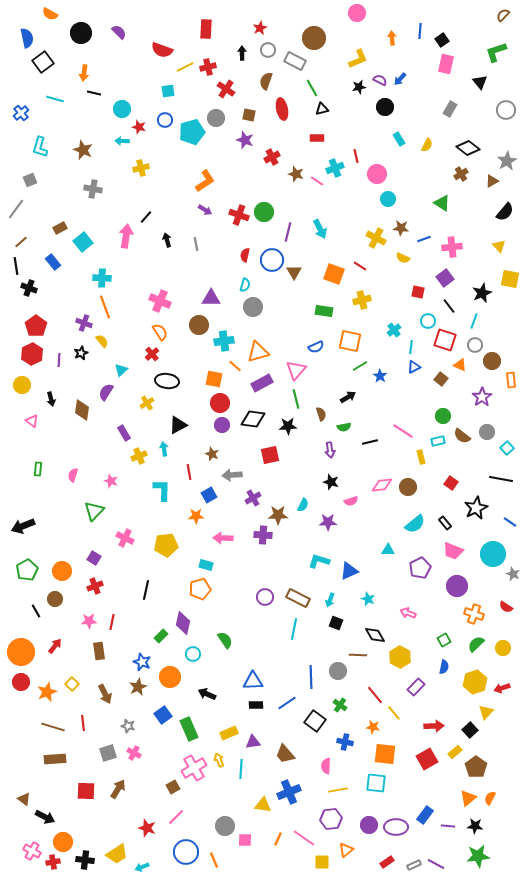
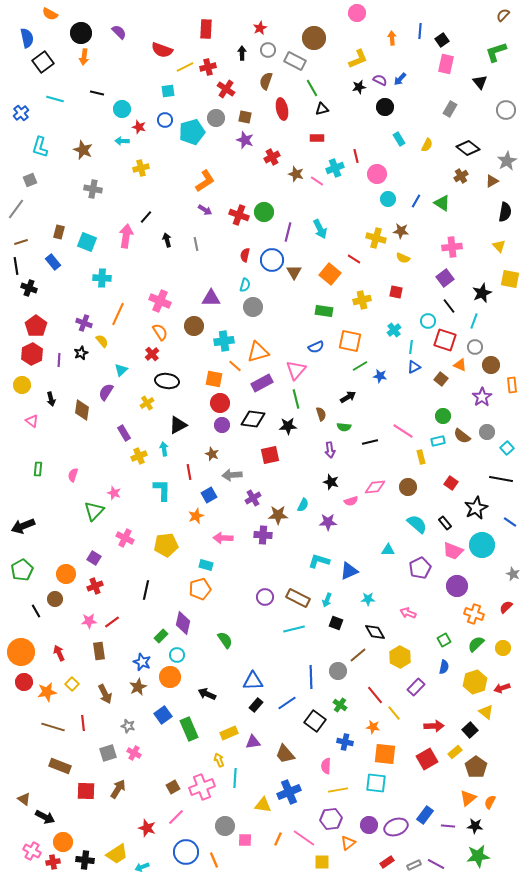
orange arrow at (84, 73): moved 16 px up
black line at (94, 93): moved 3 px right
brown square at (249, 115): moved 4 px left, 2 px down
brown cross at (461, 174): moved 2 px down
black semicircle at (505, 212): rotated 30 degrees counterclockwise
brown rectangle at (60, 228): moved 1 px left, 4 px down; rotated 48 degrees counterclockwise
brown star at (401, 228): moved 3 px down
yellow cross at (376, 238): rotated 12 degrees counterclockwise
blue line at (424, 239): moved 8 px left, 38 px up; rotated 40 degrees counterclockwise
brown line at (21, 242): rotated 24 degrees clockwise
cyan square at (83, 242): moved 4 px right; rotated 30 degrees counterclockwise
red line at (360, 266): moved 6 px left, 7 px up
orange square at (334, 274): moved 4 px left; rotated 20 degrees clockwise
red square at (418, 292): moved 22 px left
orange line at (105, 307): moved 13 px right, 7 px down; rotated 45 degrees clockwise
brown circle at (199, 325): moved 5 px left, 1 px down
gray circle at (475, 345): moved 2 px down
brown circle at (492, 361): moved 1 px left, 4 px down
blue star at (380, 376): rotated 24 degrees counterclockwise
orange rectangle at (511, 380): moved 1 px right, 5 px down
green semicircle at (344, 427): rotated 16 degrees clockwise
pink star at (111, 481): moved 3 px right, 12 px down
pink diamond at (382, 485): moved 7 px left, 2 px down
orange star at (196, 516): rotated 21 degrees counterclockwise
cyan semicircle at (415, 524): moved 2 px right; rotated 100 degrees counterclockwise
cyan circle at (493, 554): moved 11 px left, 9 px up
green pentagon at (27, 570): moved 5 px left
orange circle at (62, 571): moved 4 px right, 3 px down
cyan star at (368, 599): rotated 24 degrees counterclockwise
cyan arrow at (330, 600): moved 3 px left
red semicircle at (506, 607): rotated 104 degrees clockwise
red line at (112, 622): rotated 42 degrees clockwise
cyan line at (294, 629): rotated 65 degrees clockwise
black diamond at (375, 635): moved 3 px up
red arrow at (55, 646): moved 4 px right, 7 px down; rotated 63 degrees counterclockwise
cyan circle at (193, 654): moved 16 px left, 1 px down
brown line at (358, 655): rotated 42 degrees counterclockwise
red circle at (21, 682): moved 3 px right
orange star at (47, 692): rotated 12 degrees clockwise
black rectangle at (256, 705): rotated 48 degrees counterclockwise
yellow triangle at (486, 712): rotated 35 degrees counterclockwise
brown rectangle at (55, 759): moved 5 px right, 7 px down; rotated 25 degrees clockwise
pink cross at (194, 768): moved 8 px right, 19 px down; rotated 10 degrees clockwise
cyan line at (241, 769): moved 6 px left, 9 px down
orange semicircle at (490, 798): moved 4 px down
purple ellipse at (396, 827): rotated 20 degrees counterclockwise
orange triangle at (346, 850): moved 2 px right, 7 px up
